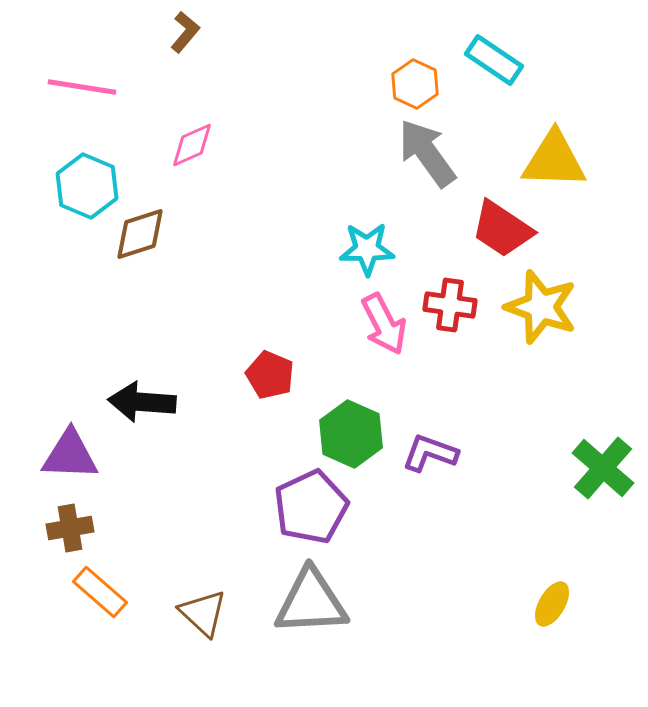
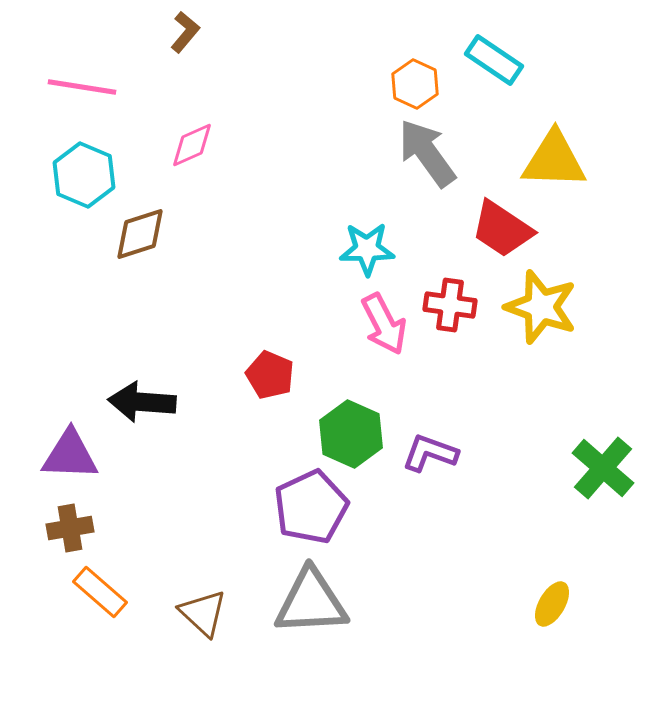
cyan hexagon: moved 3 px left, 11 px up
